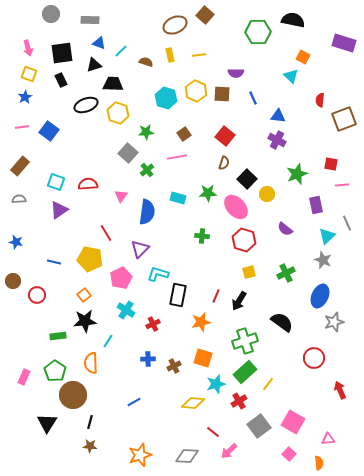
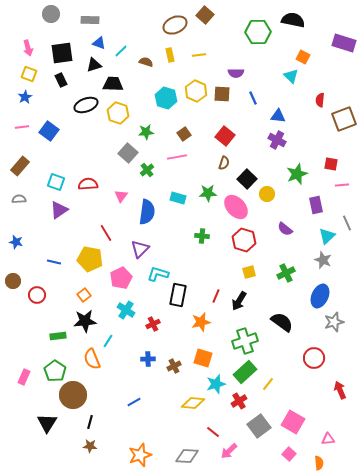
orange semicircle at (91, 363): moved 1 px right, 4 px up; rotated 20 degrees counterclockwise
